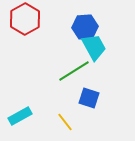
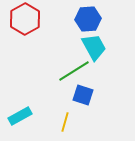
blue hexagon: moved 3 px right, 8 px up
blue square: moved 6 px left, 3 px up
yellow line: rotated 54 degrees clockwise
